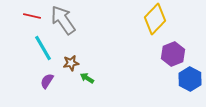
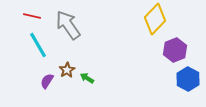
gray arrow: moved 5 px right, 5 px down
cyan line: moved 5 px left, 3 px up
purple hexagon: moved 2 px right, 4 px up
brown star: moved 4 px left, 7 px down; rotated 21 degrees counterclockwise
blue hexagon: moved 2 px left
